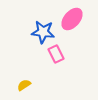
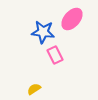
pink rectangle: moved 1 px left, 1 px down
yellow semicircle: moved 10 px right, 4 px down
